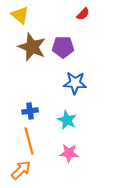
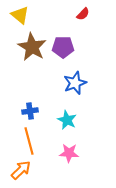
brown star: rotated 8 degrees clockwise
blue star: rotated 25 degrees counterclockwise
